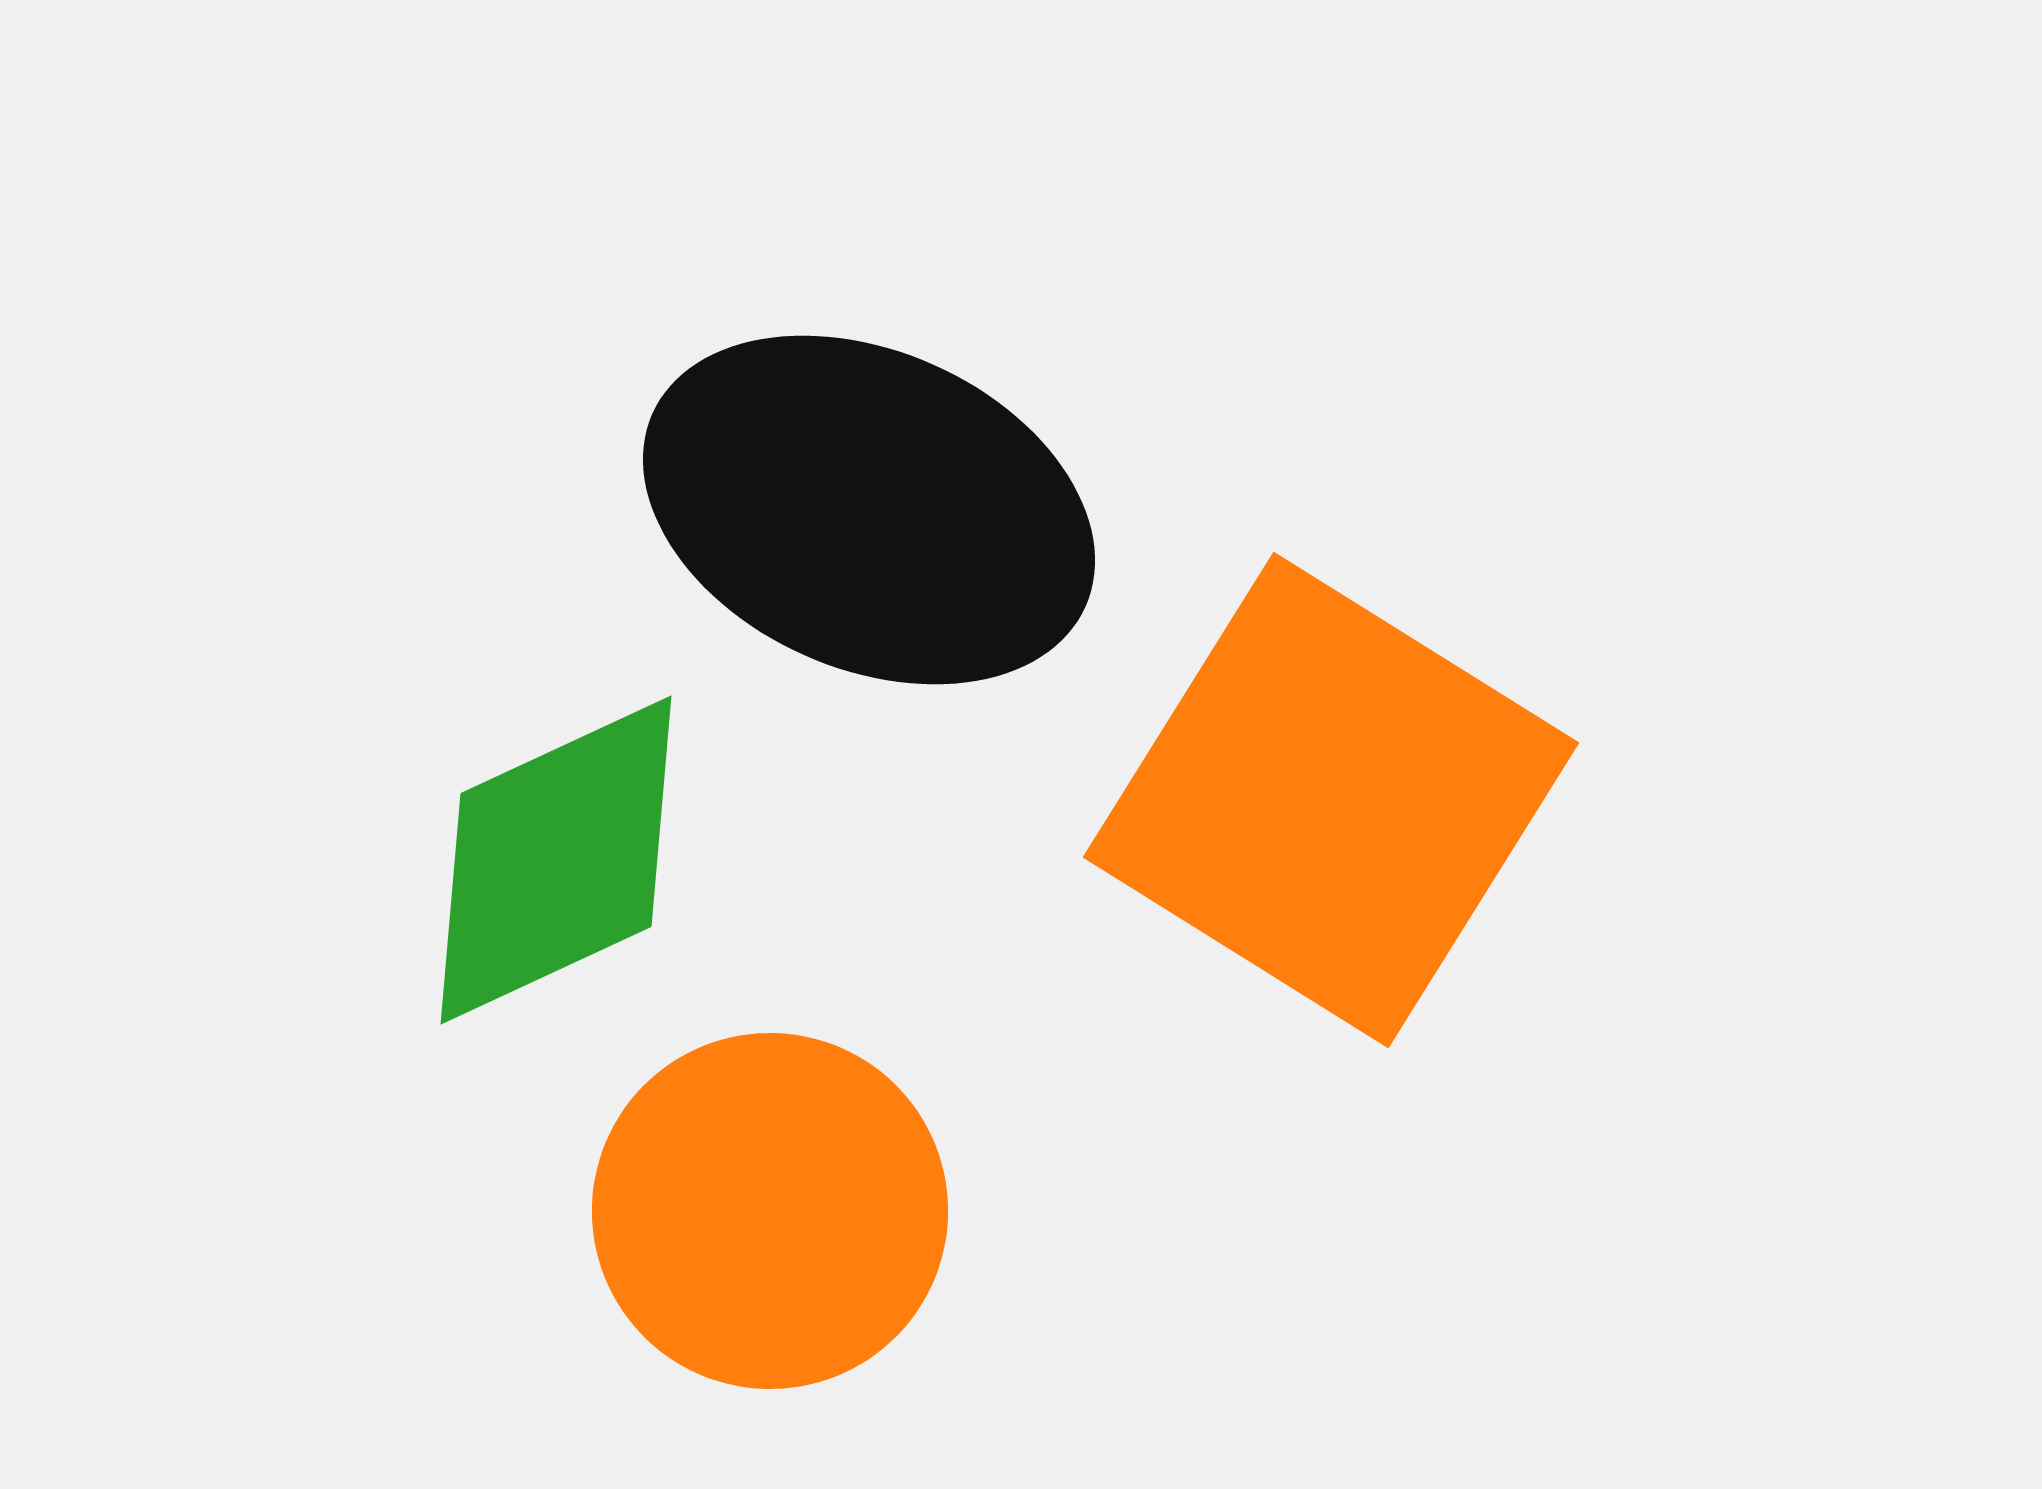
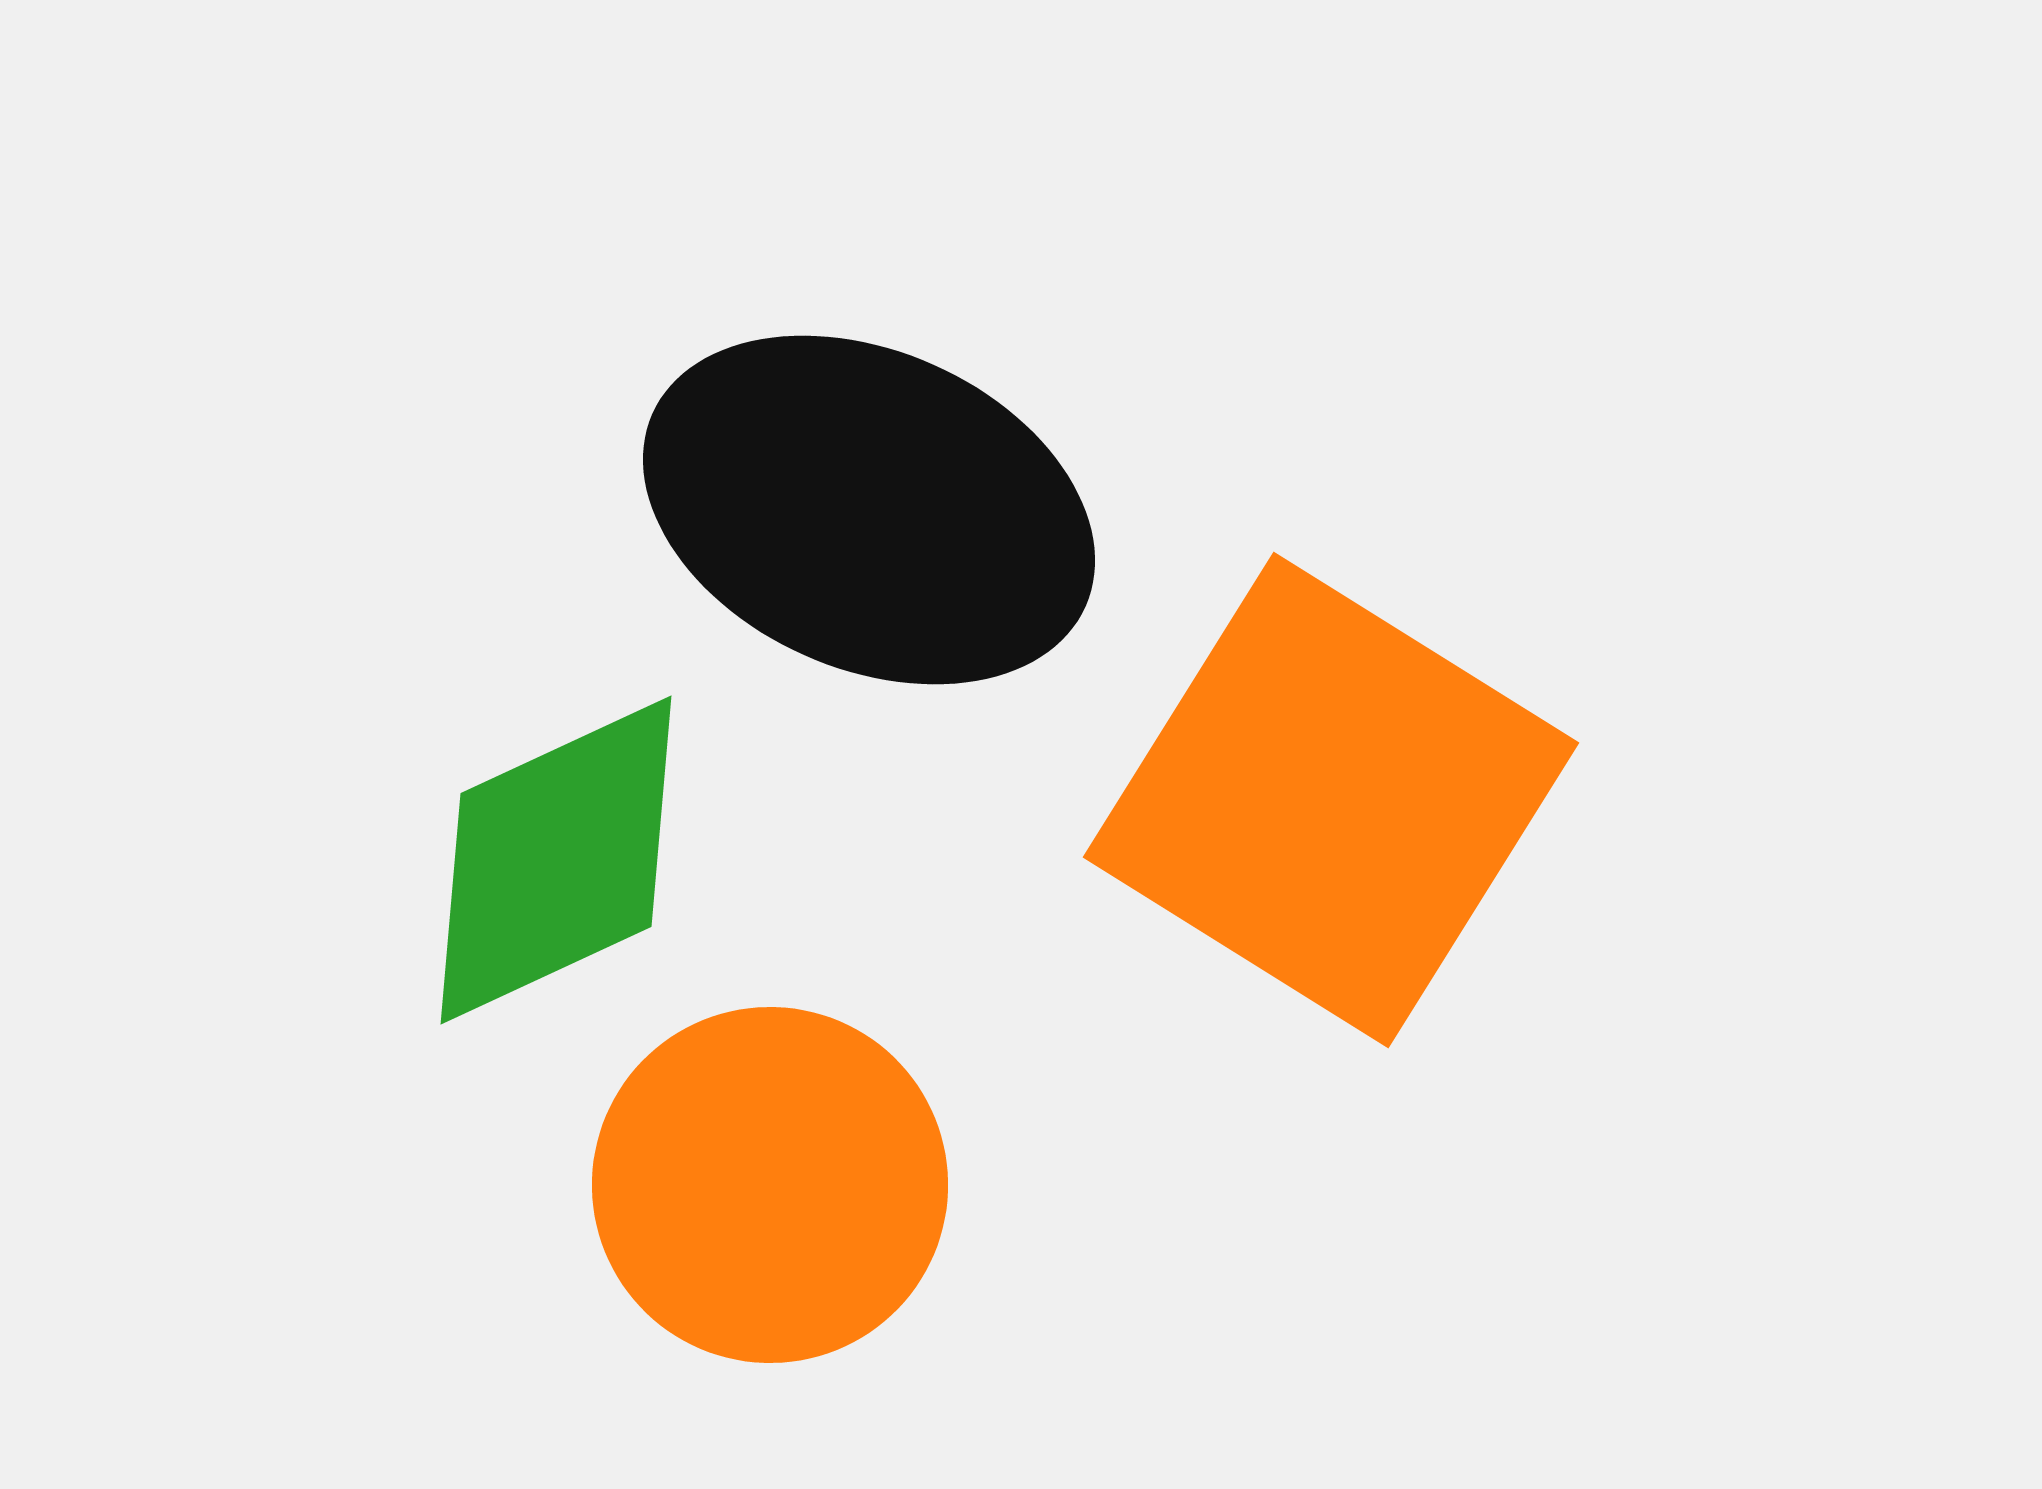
orange circle: moved 26 px up
